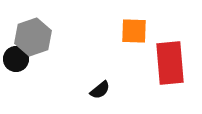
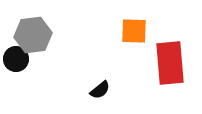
gray hexagon: moved 2 px up; rotated 12 degrees clockwise
